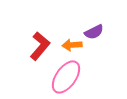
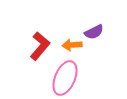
pink ellipse: moved 1 px left, 1 px down; rotated 12 degrees counterclockwise
